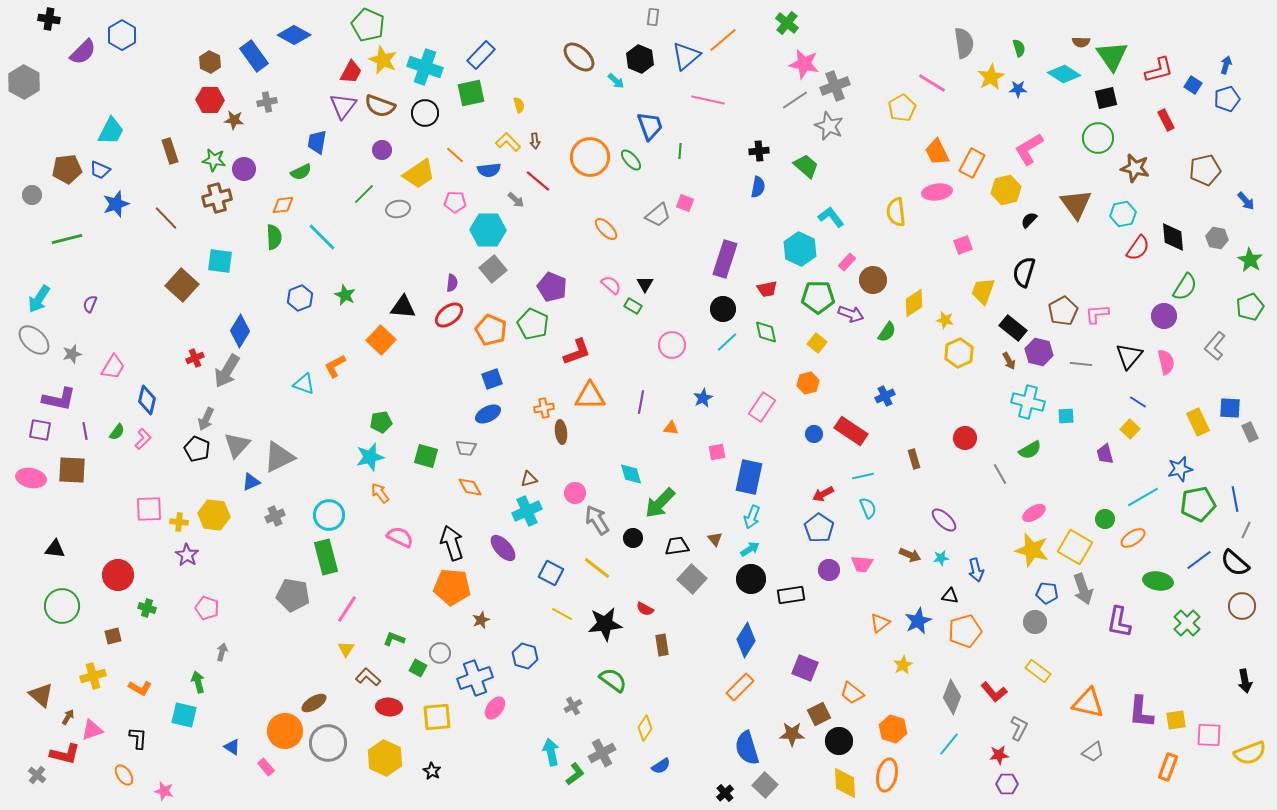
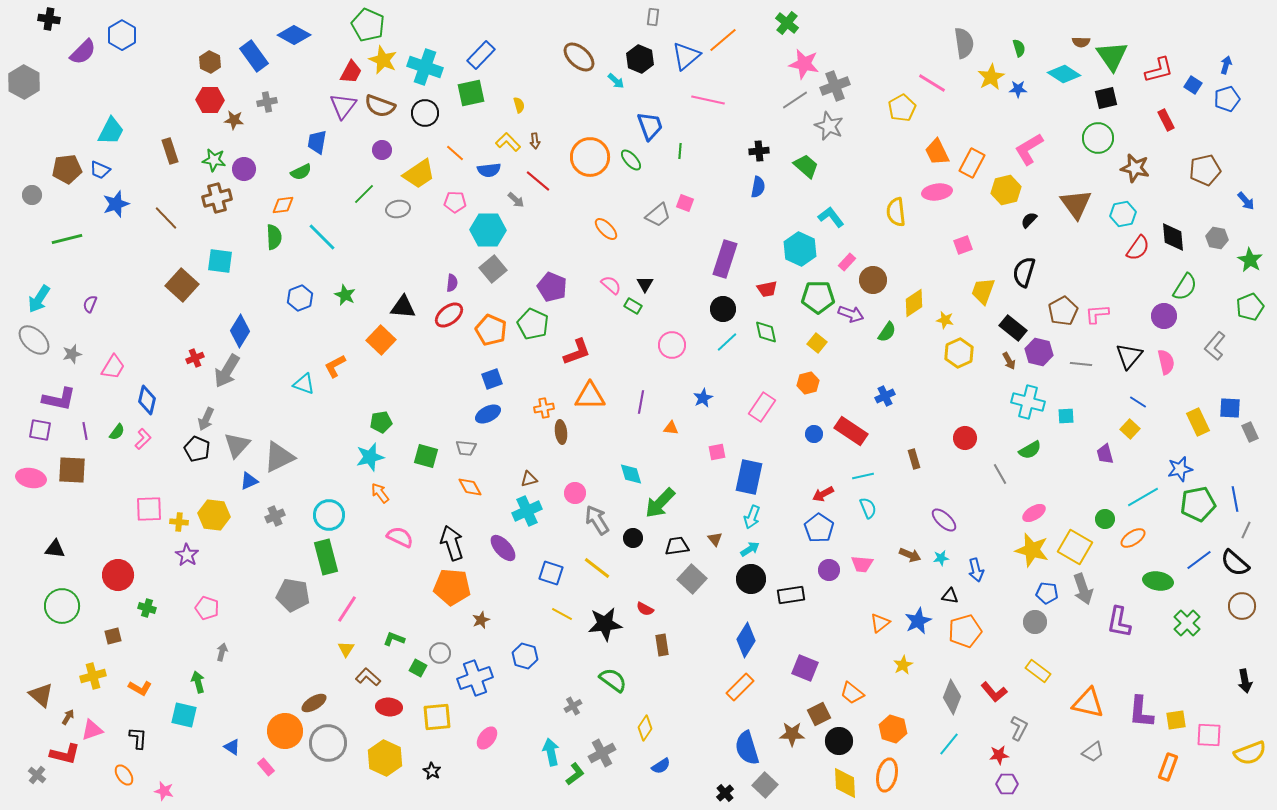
orange line at (455, 155): moved 2 px up
blue triangle at (251, 482): moved 2 px left, 1 px up
blue square at (551, 573): rotated 10 degrees counterclockwise
pink ellipse at (495, 708): moved 8 px left, 30 px down
